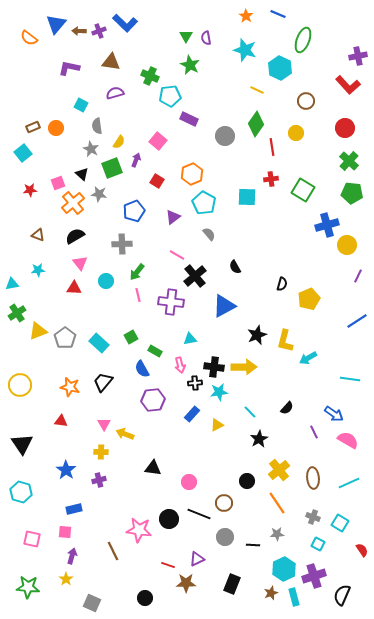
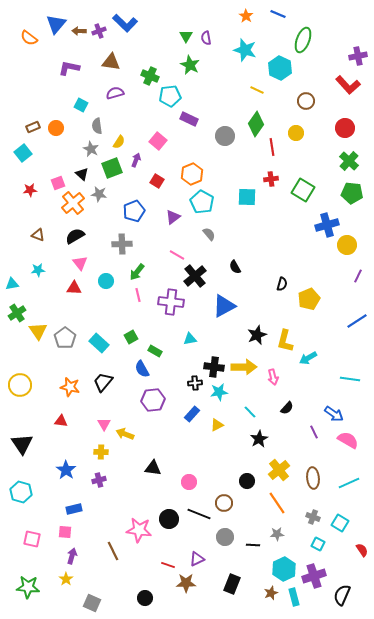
cyan pentagon at (204, 203): moved 2 px left, 1 px up
yellow triangle at (38, 331): rotated 42 degrees counterclockwise
pink arrow at (180, 365): moved 93 px right, 12 px down
